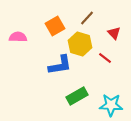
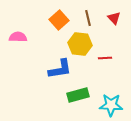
brown line: moved 1 px right; rotated 56 degrees counterclockwise
orange square: moved 4 px right, 6 px up; rotated 12 degrees counterclockwise
red triangle: moved 15 px up
yellow hexagon: rotated 10 degrees counterclockwise
red line: rotated 40 degrees counterclockwise
blue L-shape: moved 4 px down
green rectangle: moved 1 px right, 1 px up; rotated 15 degrees clockwise
